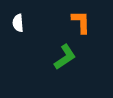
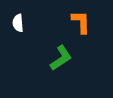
green L-shape: moved 4 px left, 1 px down
